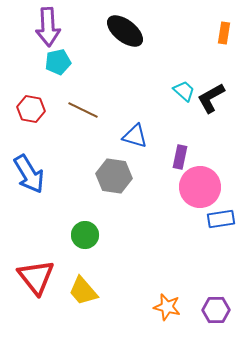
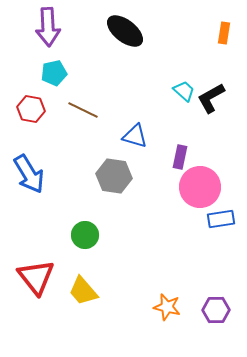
cyan pentagon: moved 4 px left, 11 px down
